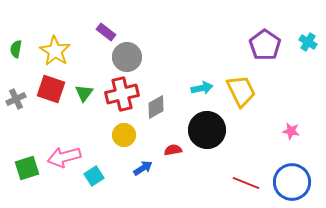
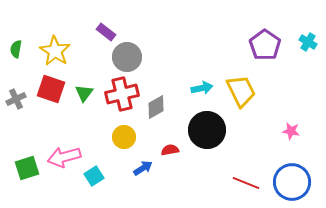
yellow circle: moved 2 px down
red semicircle: moved 3 px left
